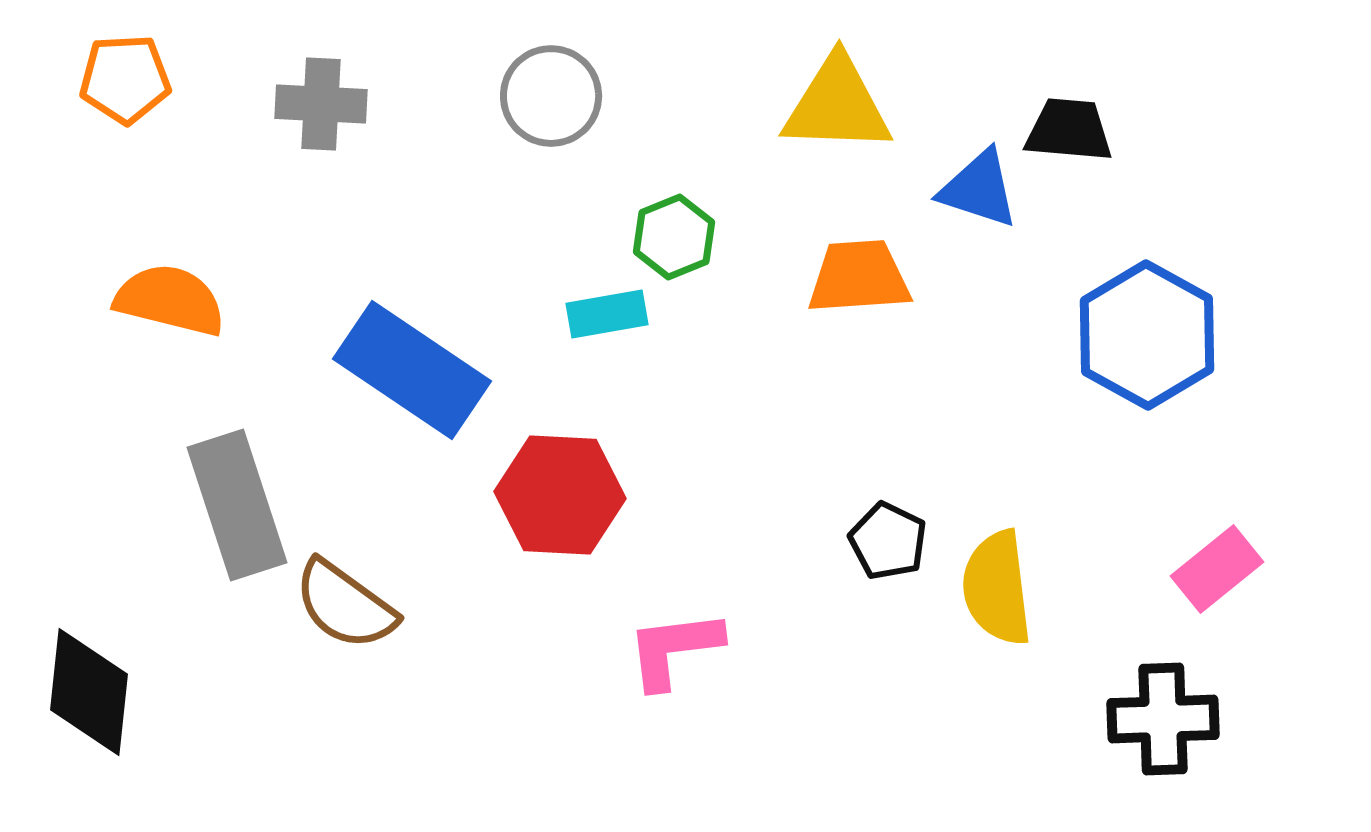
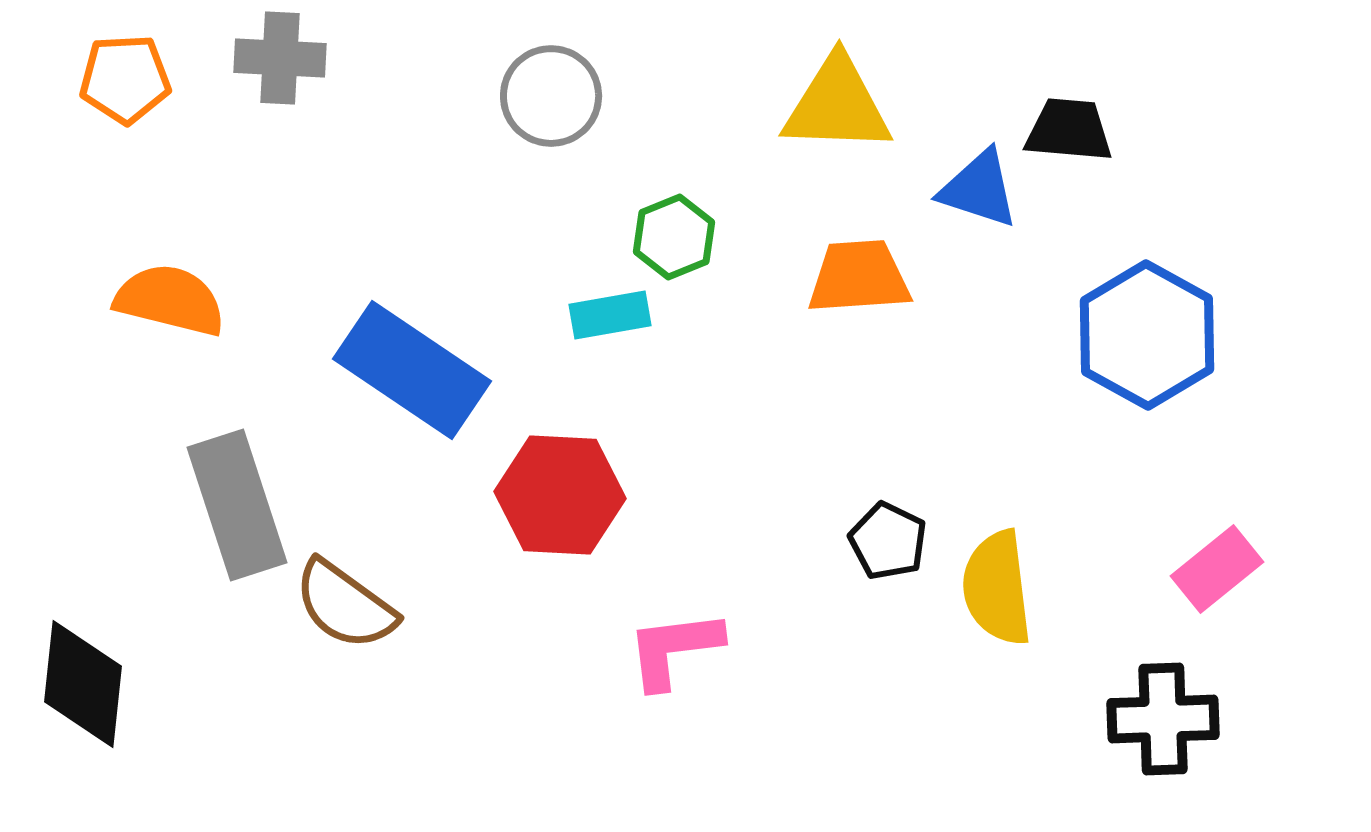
gray cross: moved 41 px left, 46 px up
cyan rectangle: moved 3 px right, 1 px down
black diamond: moved 6 px left, 8 px up
